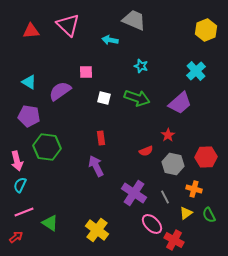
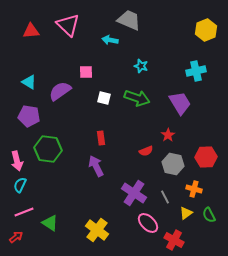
gray trapezoid: moved 5 px left
cyan cross: rotated 30 degrees clockwise
purple trapezoid: rotated 80 degrees counterclockwise
green hexagon: moved 1 px right, 2 px down
pink ellipse: moved 4 px left, 1 px up
